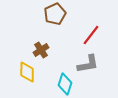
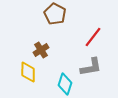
brown pentagon: rotated 20 degrees counterclockwise
red line: moved 2 px right, 2 px down
gray L-shape: moved 3 px right, 3 px down
yellow diamond: moved 1 px right
